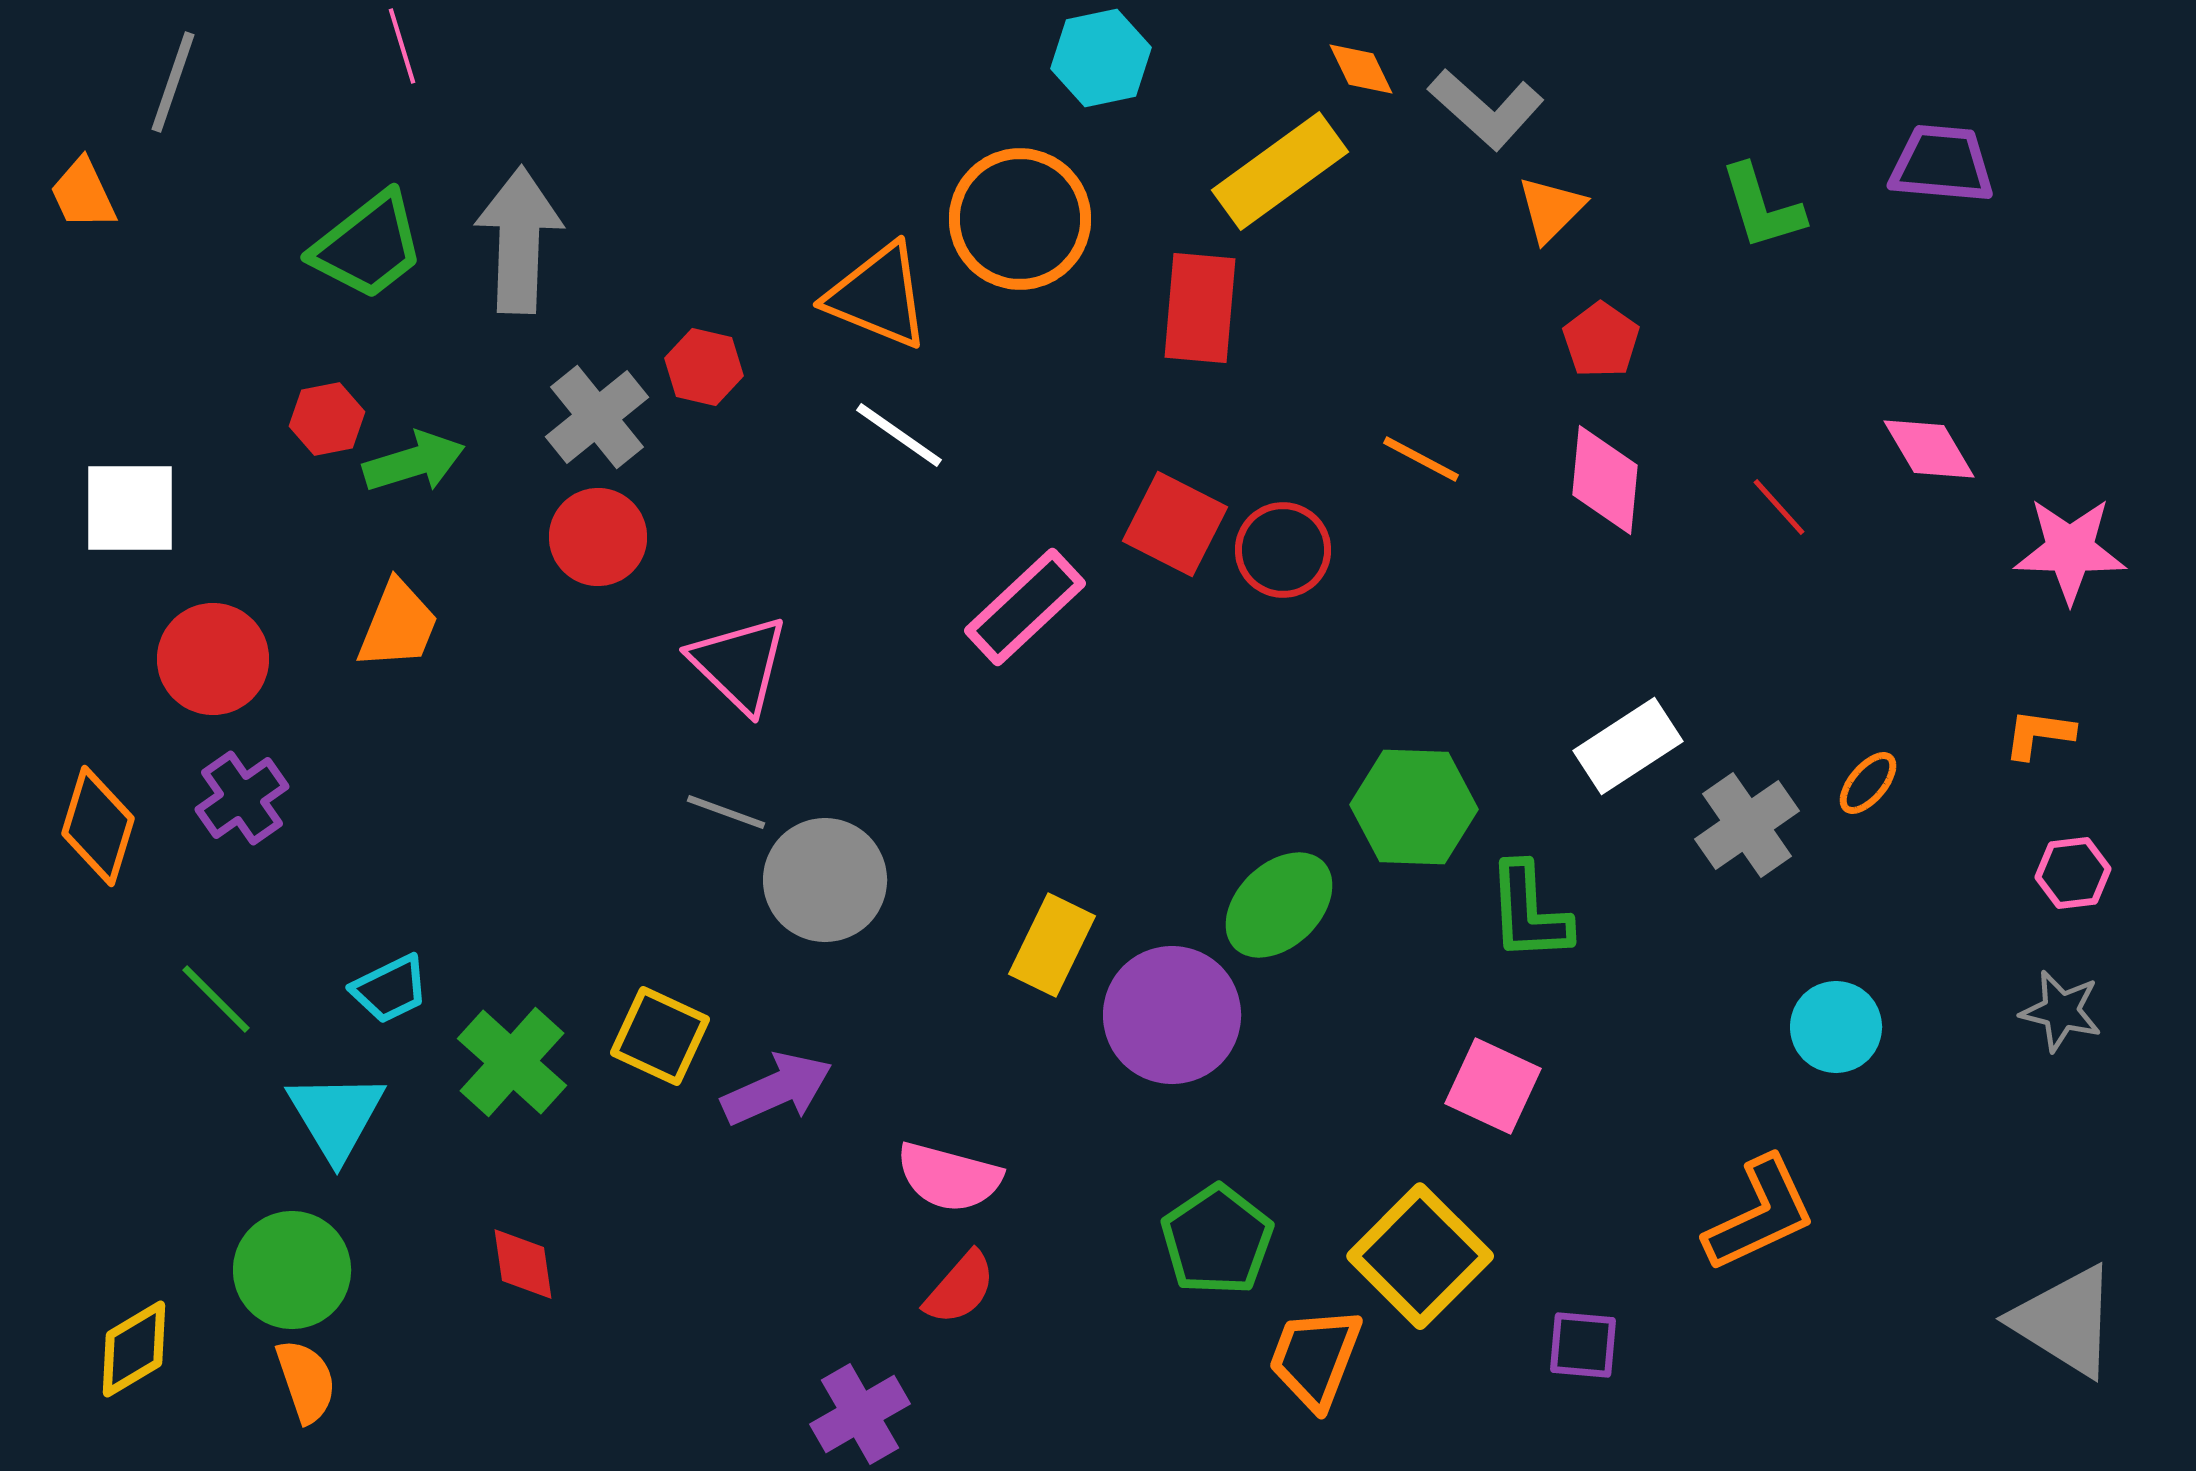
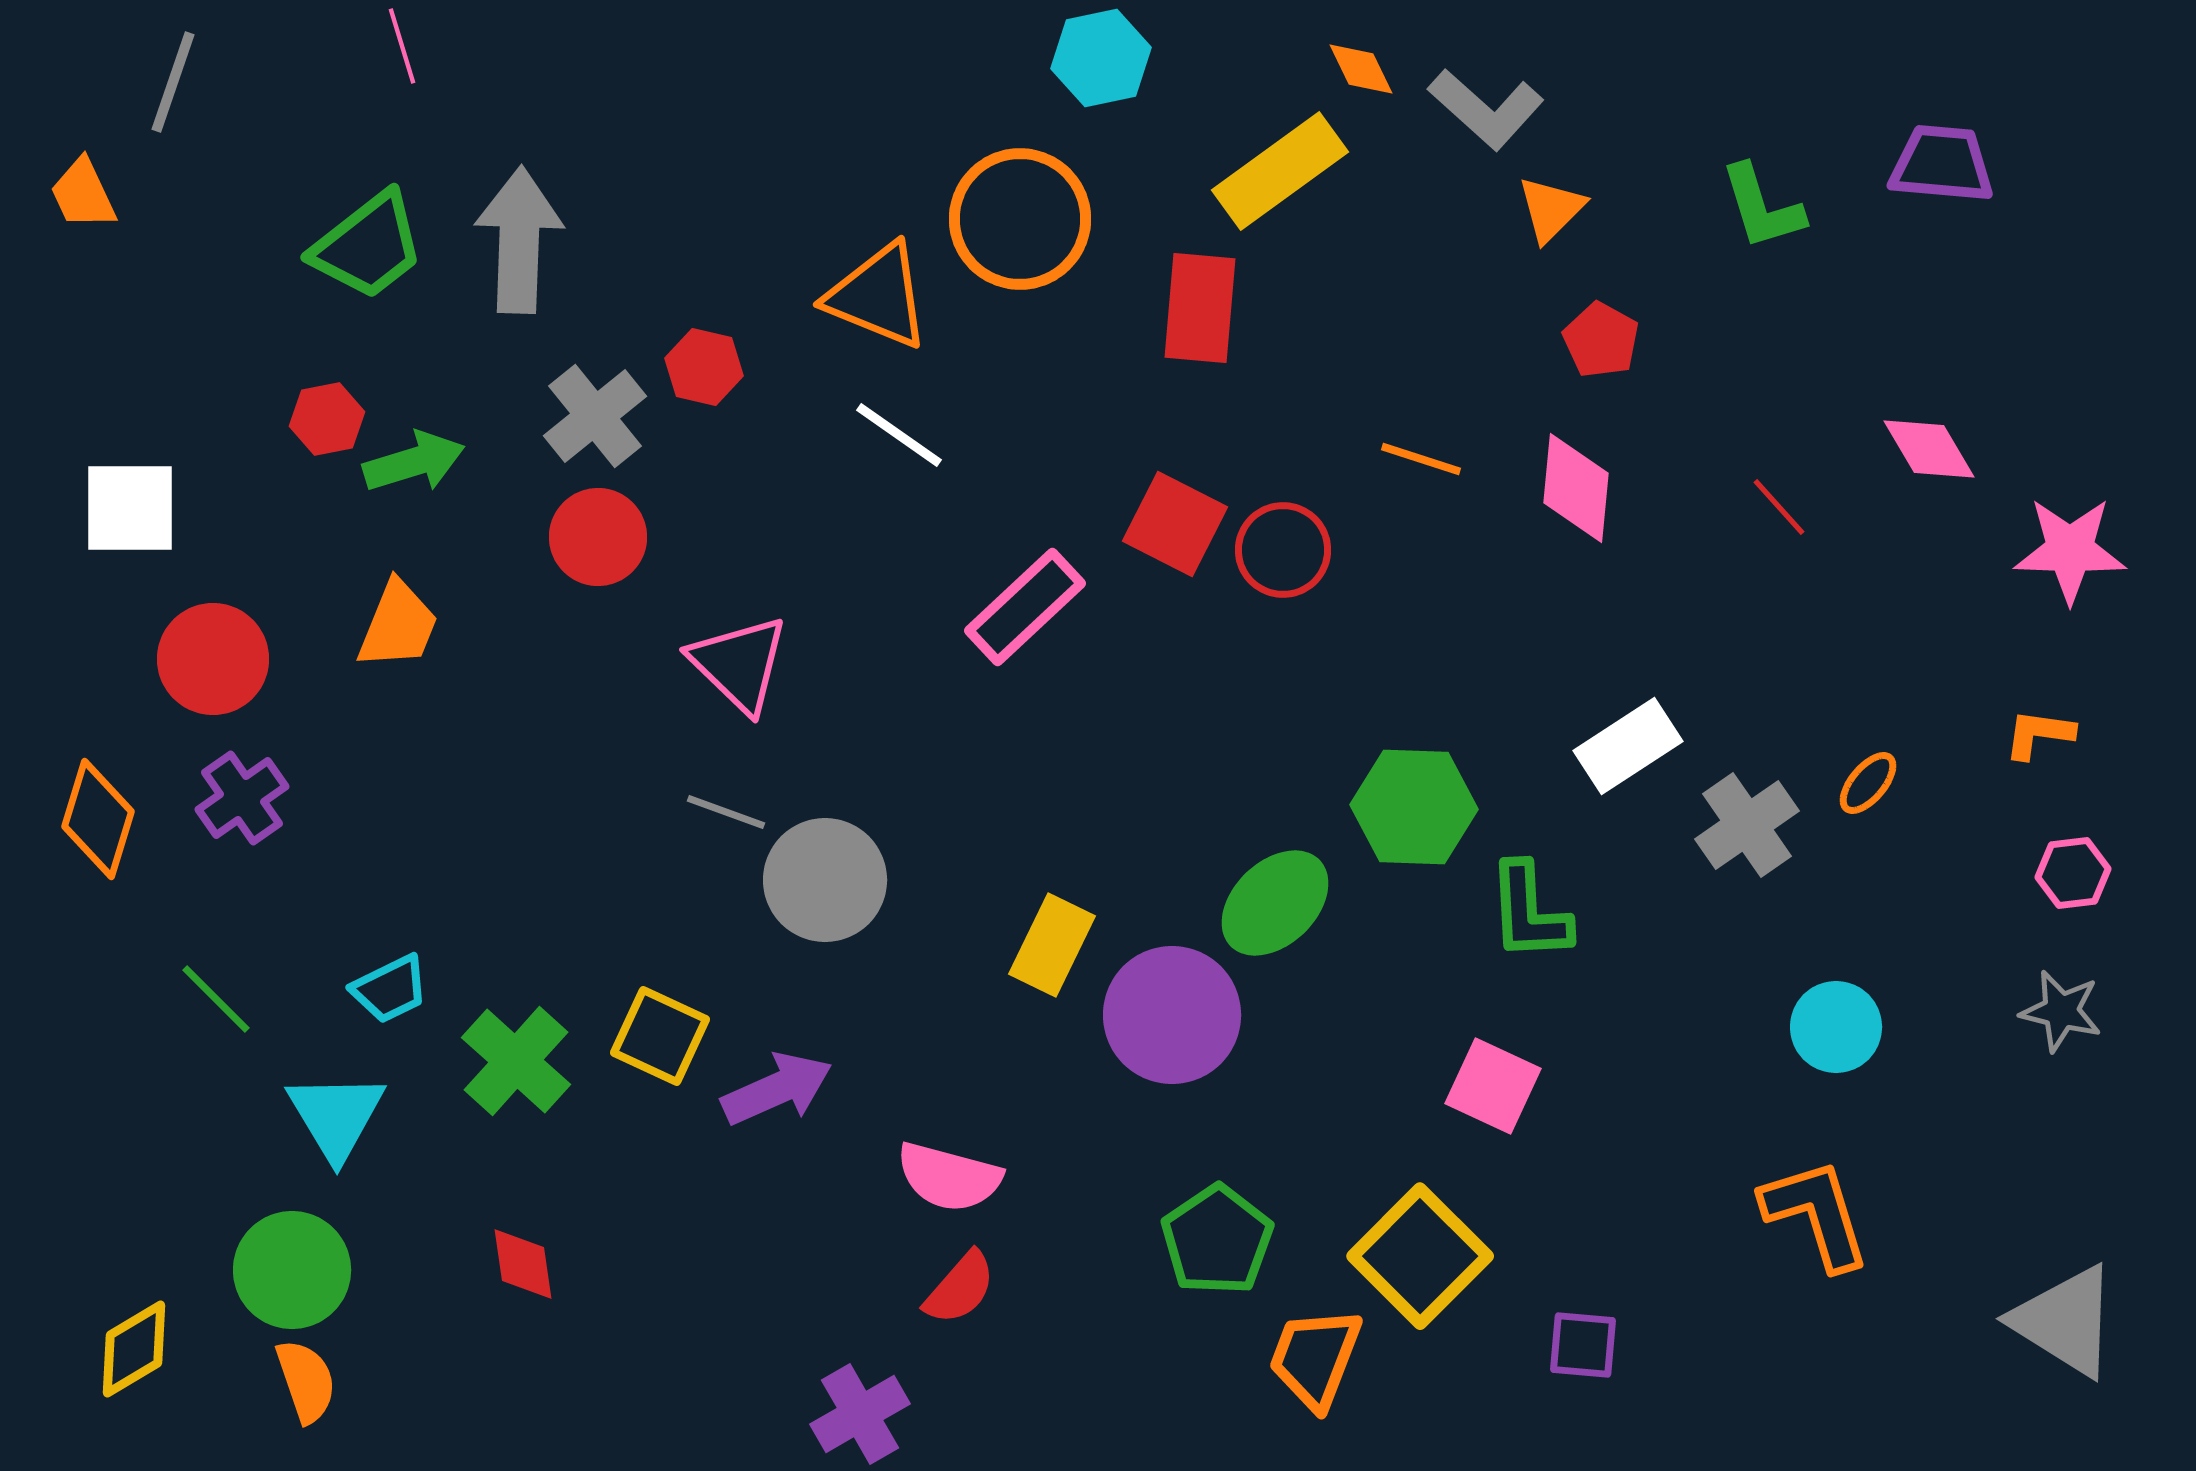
red pentagon at (1601, 340): rotated 6 degrees counterclockwise
gray cross at (597, 417): moved 2 px left, 1 px up
orange line at (1421, 459): rotated 10 degrees counterclockwise
pink diamond at (1605, 480): moved 29 px left, 8 px down
orange diamond at (98, 826): moved 7 px up
green ellipse at (1279, 905): moved 4 px left, 2 px up
green cross at (512, 1062): moved 4 px right, 1 px up
orange L-shape at (1760, 1214): moved 56 px right; rotated 82 degrees counterclockwise
